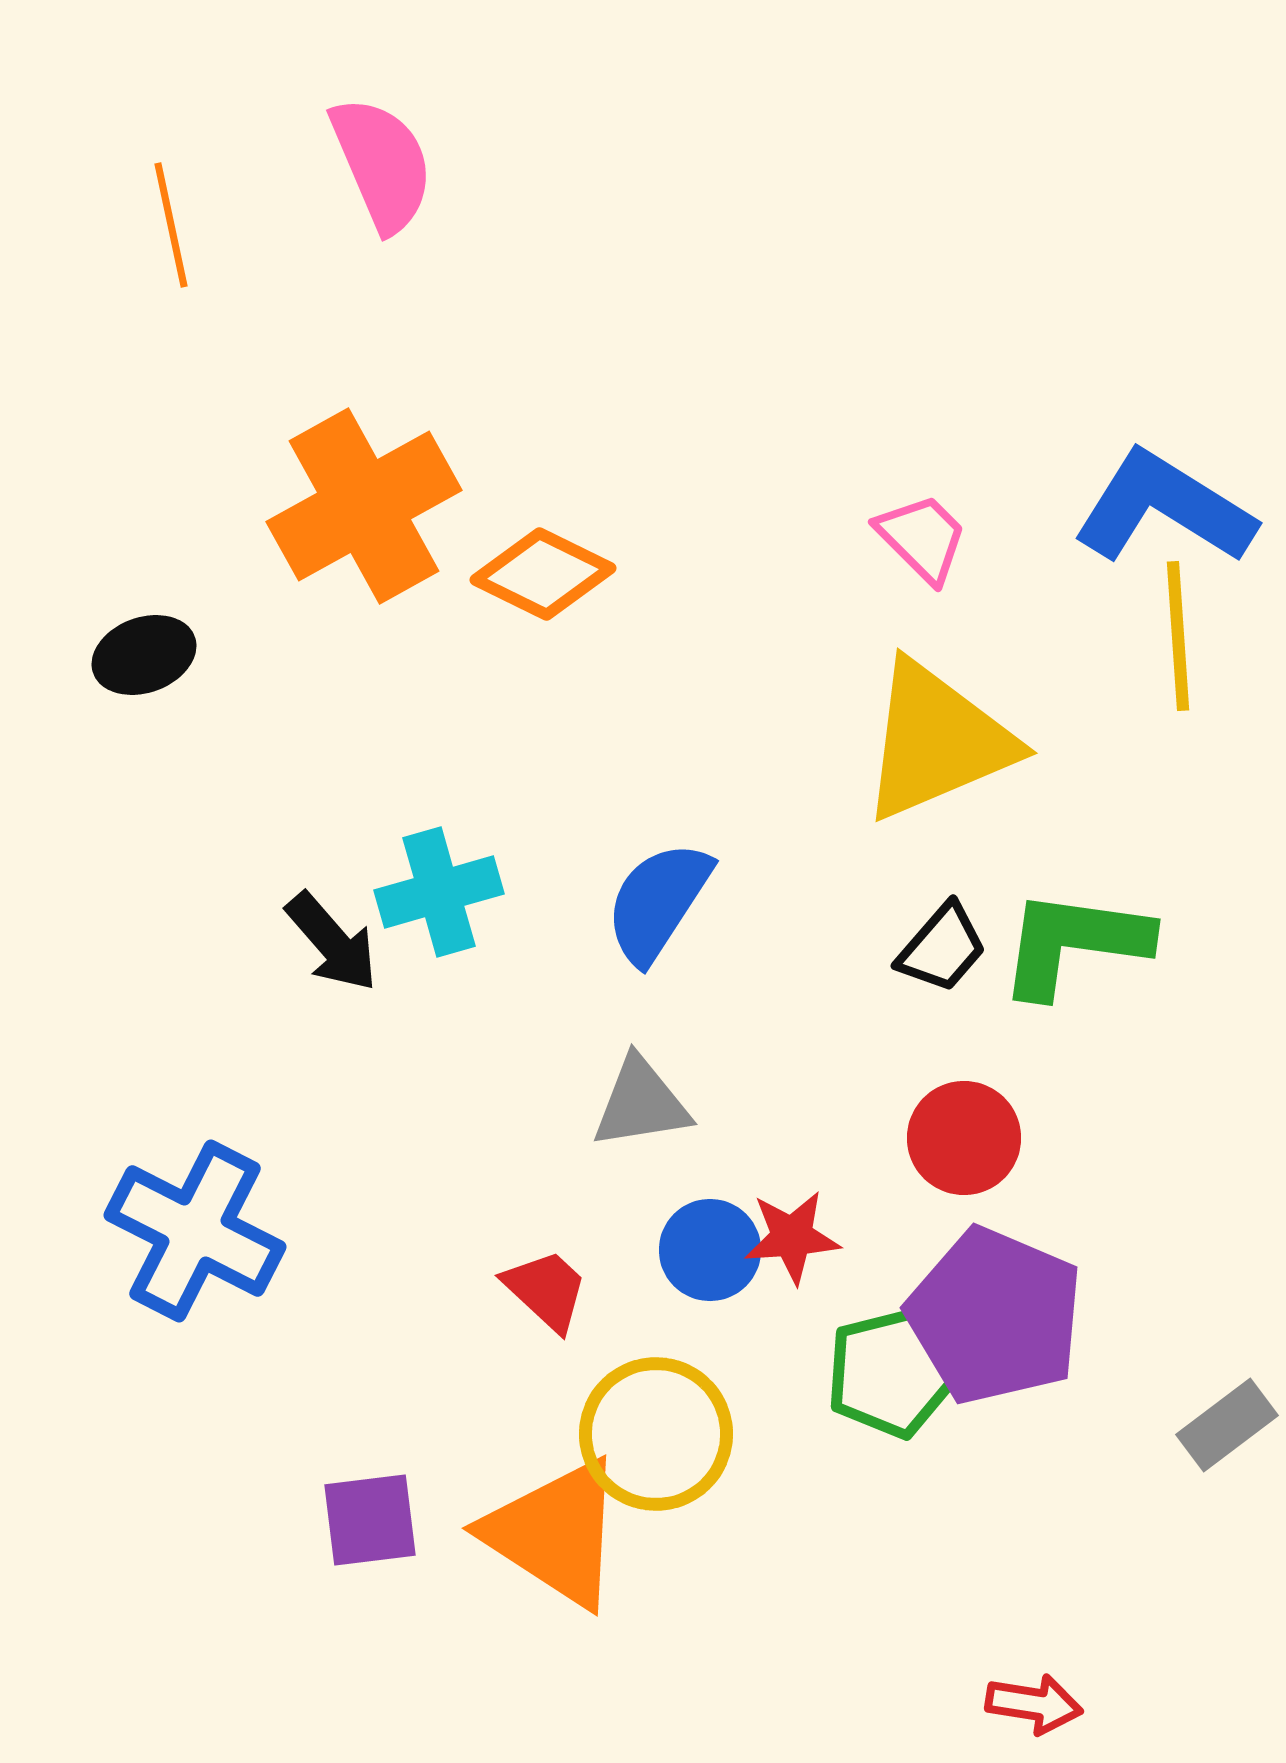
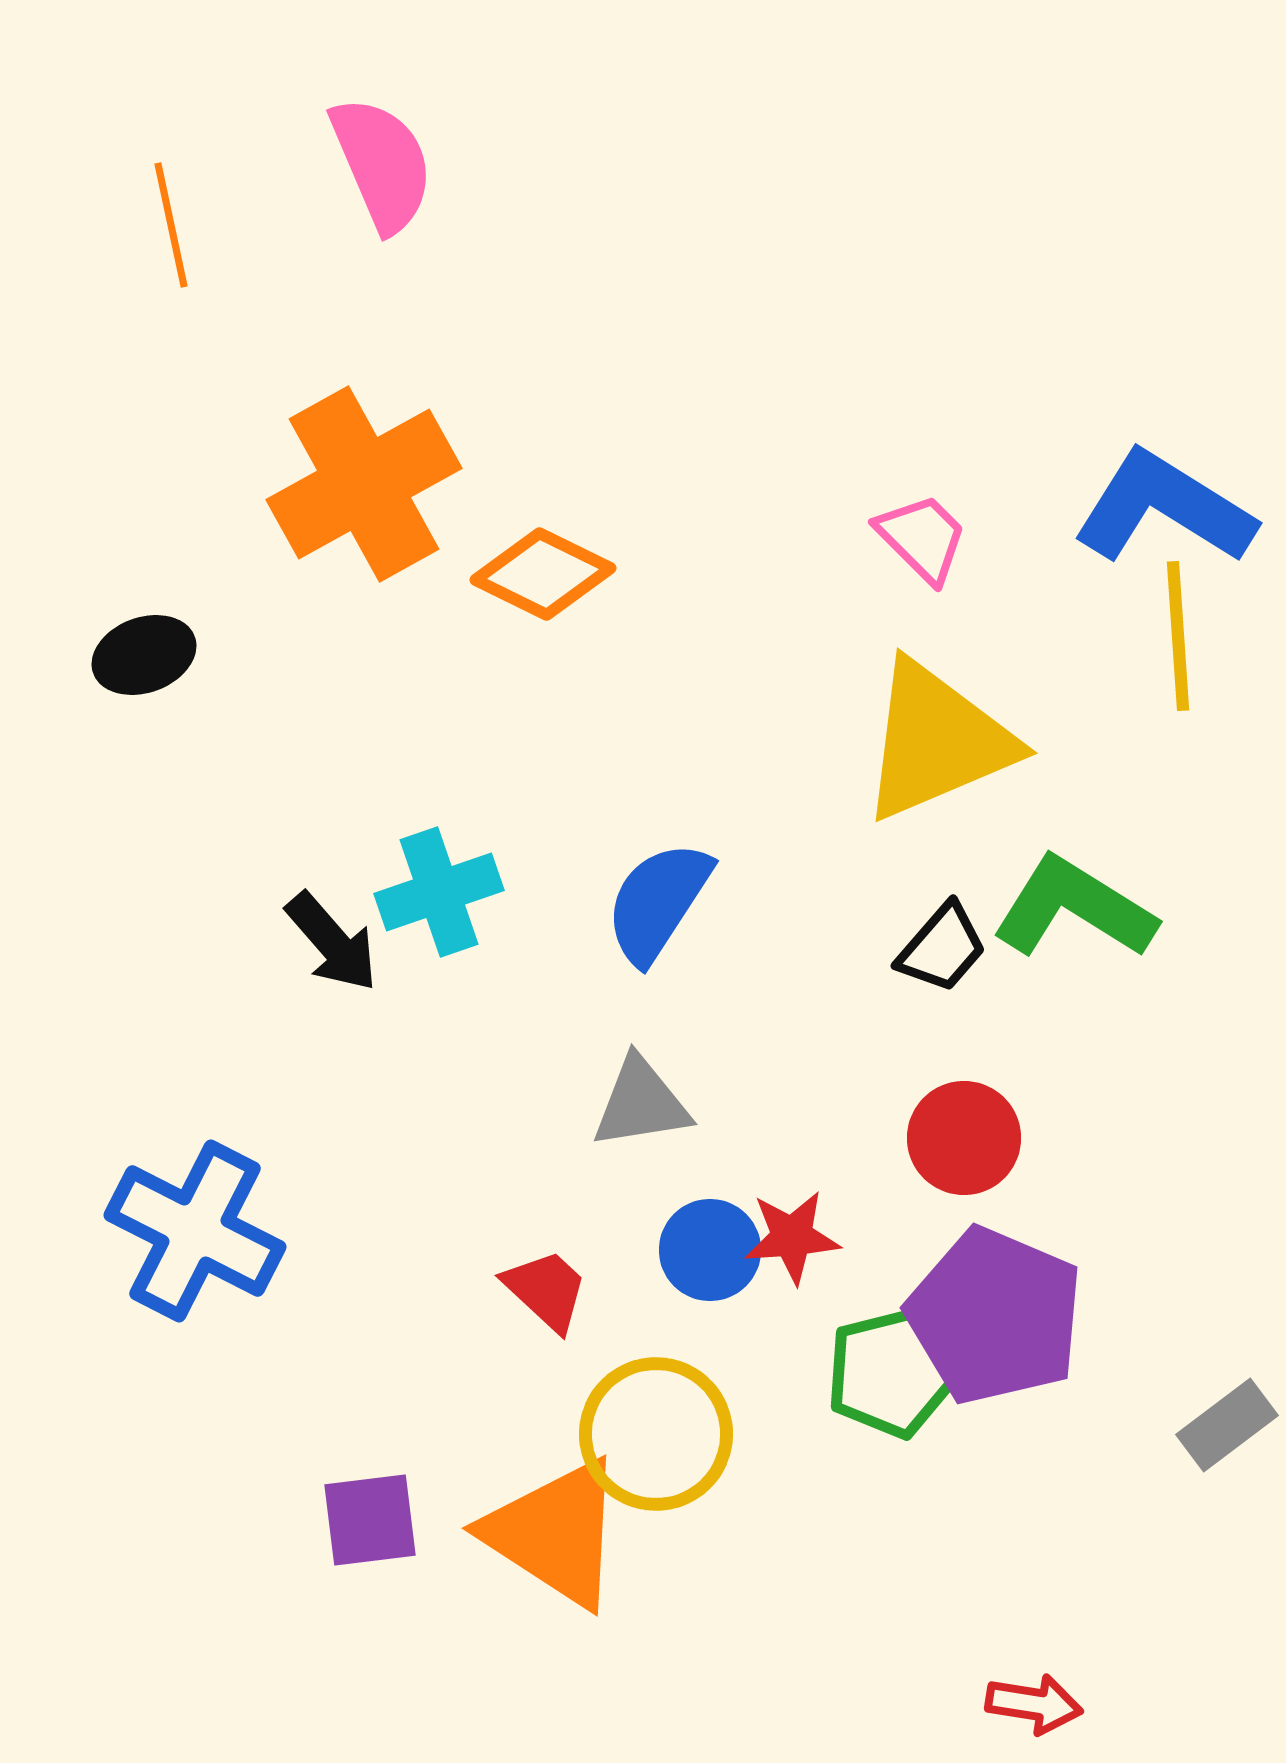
orange cross: moved 22 px up
cyan cross: rotated 3 degrees counterclockwise
green L-shape: moved 35 px up; rotated 24 degrees clockwise
